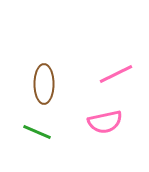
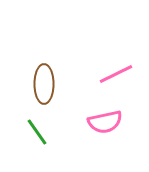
green line: rotated 32 degrees clockwise
